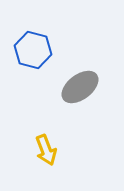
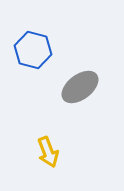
yellow arrow: moved 2 px right, 2 px down
